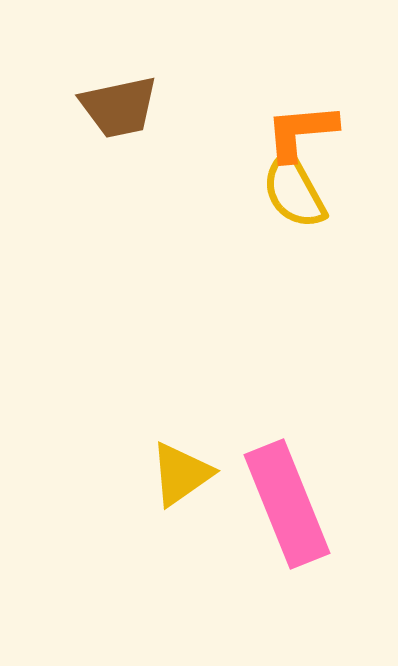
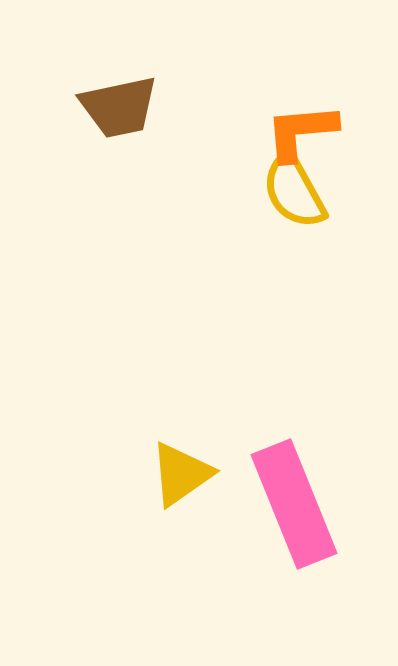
pink rectangle: moved 7 px right
